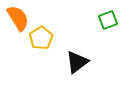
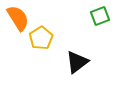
green square: moved 8 px left, 4 px up
